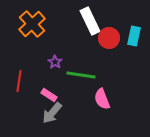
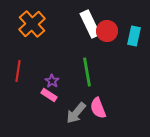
white rectangle: moved 3 px down
red circle: moved 2 px left, 7 px up
purple star: moved 3 px left, 19 px down
green line: moved 6 px right, 3 px up; rotated 72 degrees clockwise
red line: moved 1 px left, 10 px up
pink semicircle: moved 4 px left, 9 px down
gray arrow: moved 24 px right
